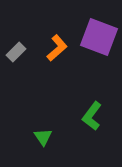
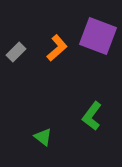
purple square: moved 1 px left, 1 px up
green triangle: rotated 18 degrees counterclockwise
